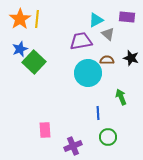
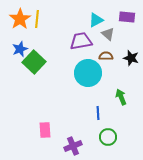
brown semicircle: moved 1 px left, 4 px up
